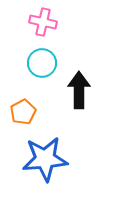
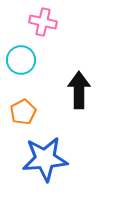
cyan circle: moved 21 px left, 3 px up
